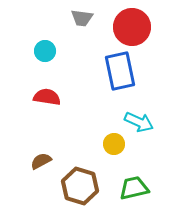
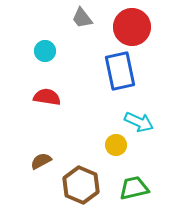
gray trapezoid: rotated 45 degrees clockwise
yellow circle: moved 2 px right, 1 px down
brown hexagon: moved 1 px right, 1 px up; rotated 6 degrees clockwise
